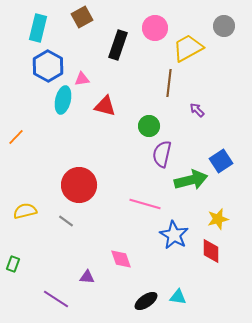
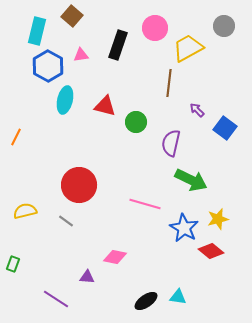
brown square: moved 10 px left, 1 px up; rotated 20 degrees counterclockwise
cyan rectangle: moved 1 px left, 3 px down
pink triangle: moved 1 px left, 24 px up
cyan ellipse: moved 2 px right
green circle: moved 13 px left, 4 px up
orange line: rotated 18 degrees counterclockwise
purple semicircle: moved 9 px right, 11 px up
blue square: moved 4 px right, 33 px up; rotated 20 degrees counterclockwise
green arrow: rotated 40 degrees clockwise
blue star: moved 10 px right, 7 px up
red diamond: rotated 50 degrees counterclockwise
pink diamond: moved 6 px left, 2 px up; rotated 60 degrees counterclockwise
